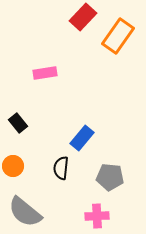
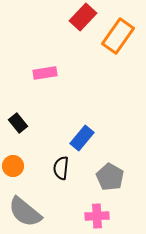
gray pentagon: rotated 24 degrees clockwise
